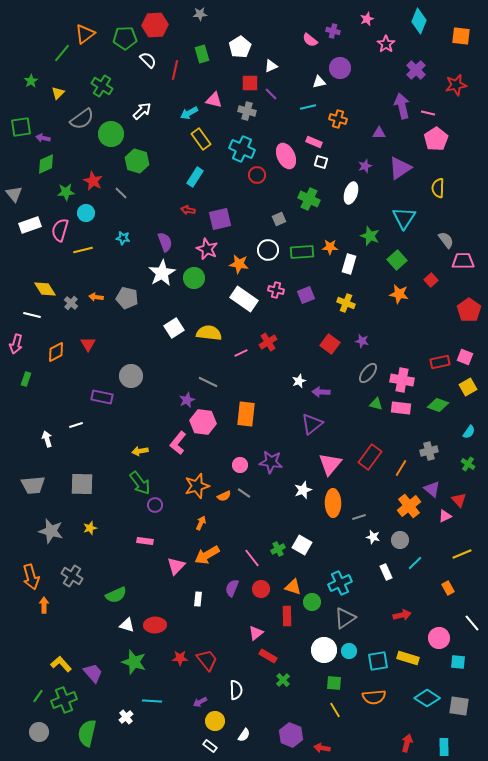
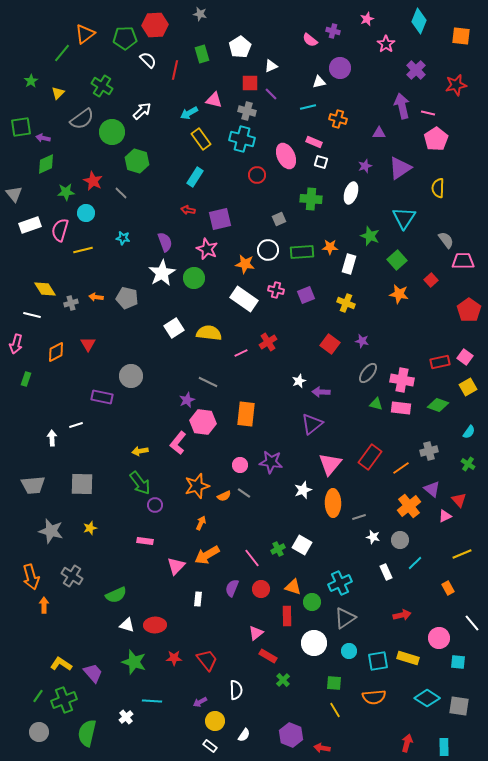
gray star at (200, 14): rotated 16 degrees clockwise
green circle at (111, 134): moved 1 px right, 2 px up
cyan cross at (242, 149): moved 10 px up; rotated 10 degrees counterclockwise
green cross at (309, 199): moved 2 px right; rotated 20 degrees counterclockwise
orange star at (239, 264): moved 6 px right
gray cross at (71, 303): rotated 32 degrees clockwise
pink square at (465, 357): rotated 14 degrees clockwise
white arrow at (47, 439): moved 5 px right, 1 px up; rotated 14 degrees clockwise
orange line at (401, 468): rotated 24 degrees clockwise
white circle at (324, 650): moved 10 px left, 7 px up
red star at (180, 658): moved 6 px left
yellow L-shape at (61, 664): rotated 15 degrees counterclockwise
